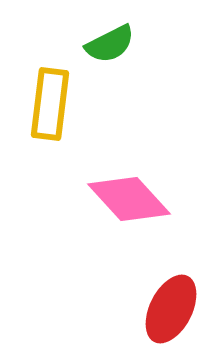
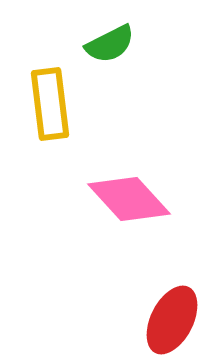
yellow rectangle: rotated 14 degrees counterclockwise
red ellipse: moved 1 px right, 11 px down
